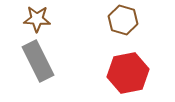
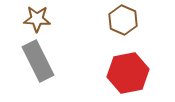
brown hexagon: rotated 8 degrees clockwise
